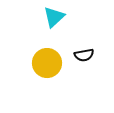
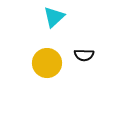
black semicircle: rotated 12 degrees clockwise
